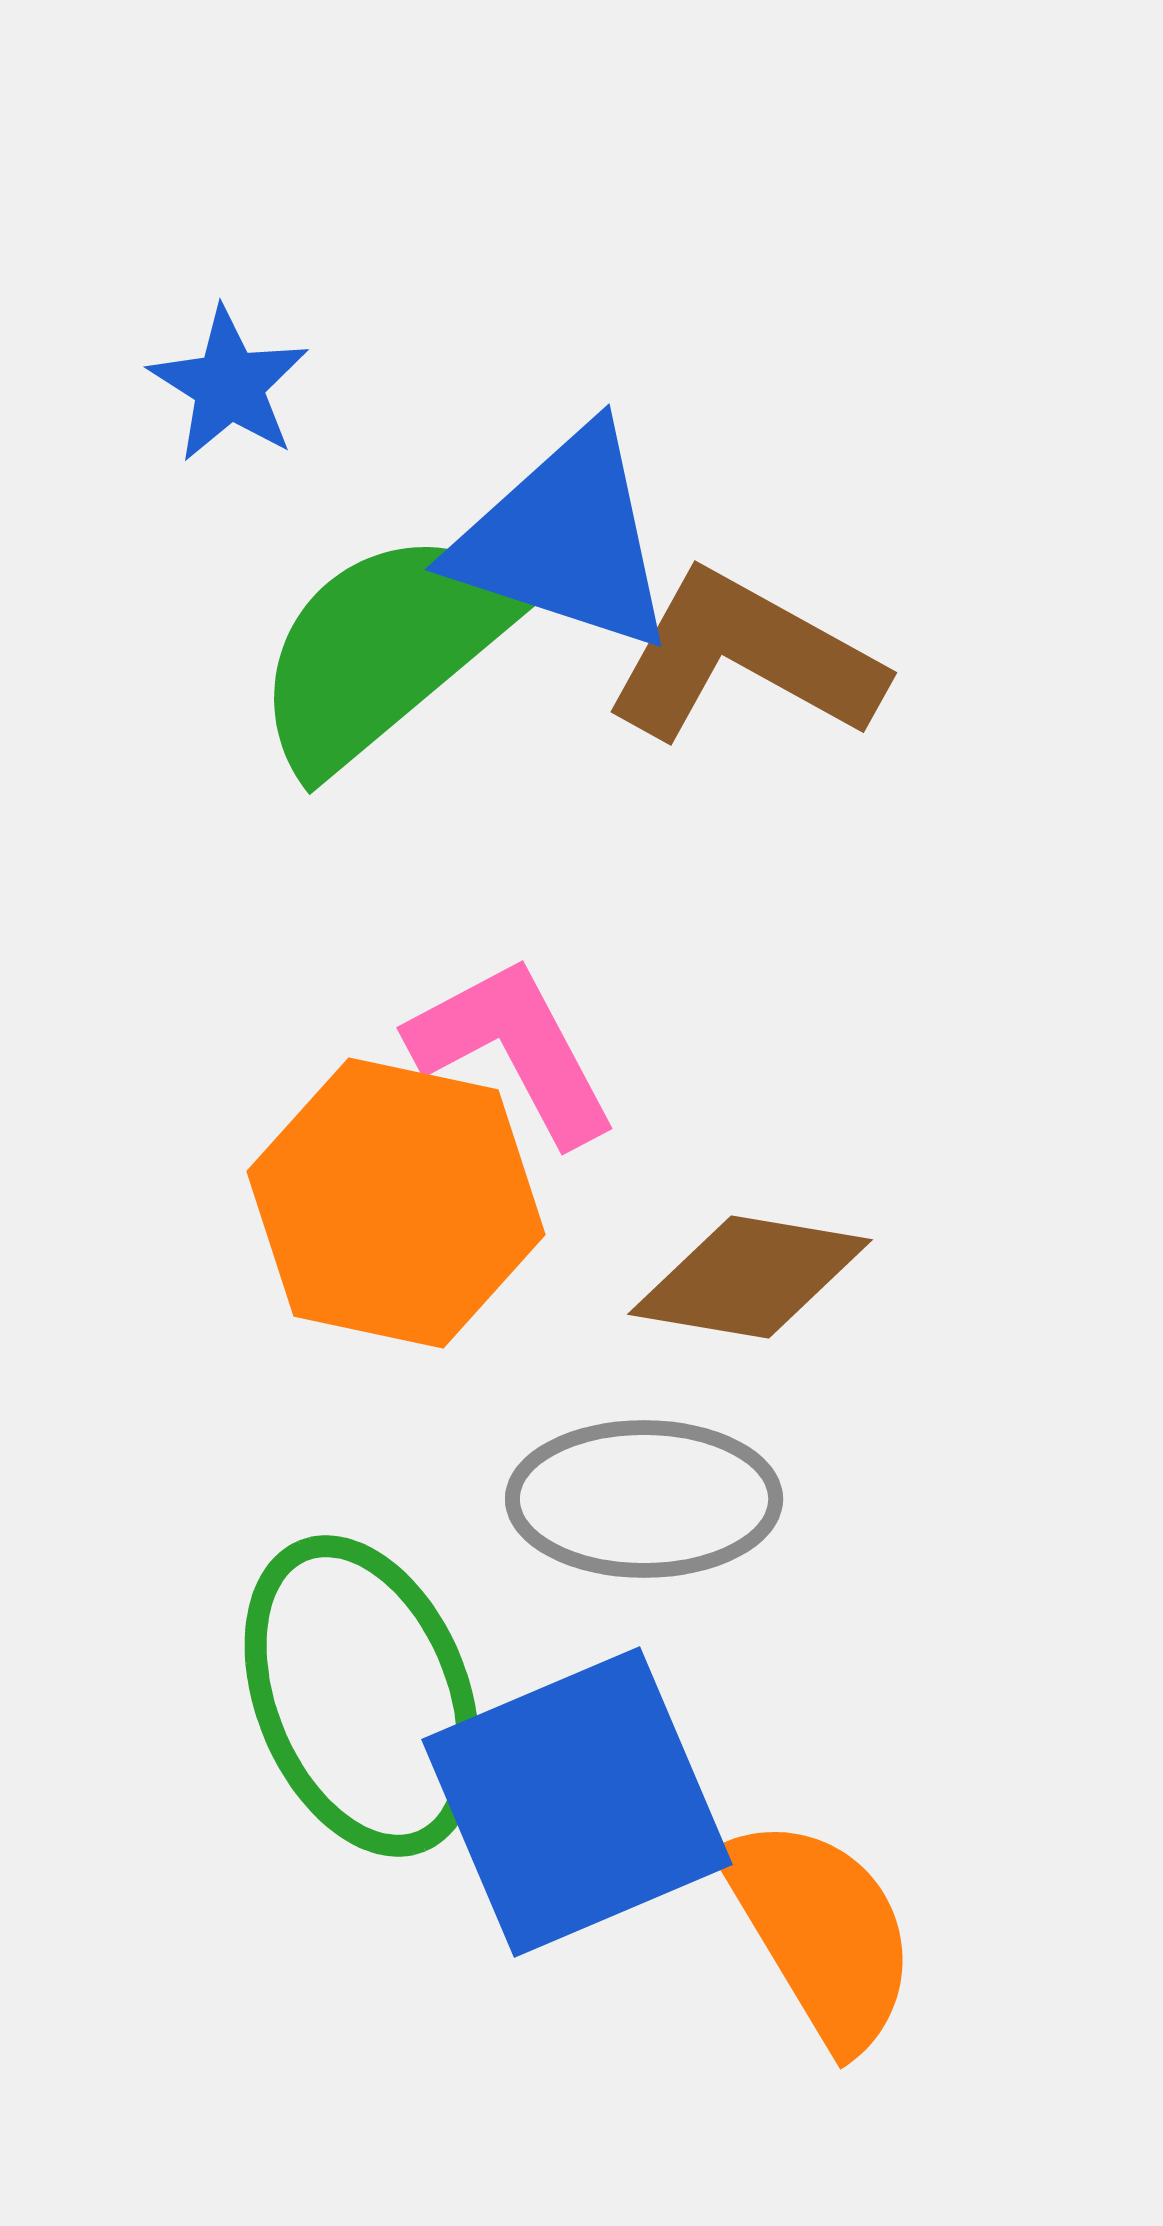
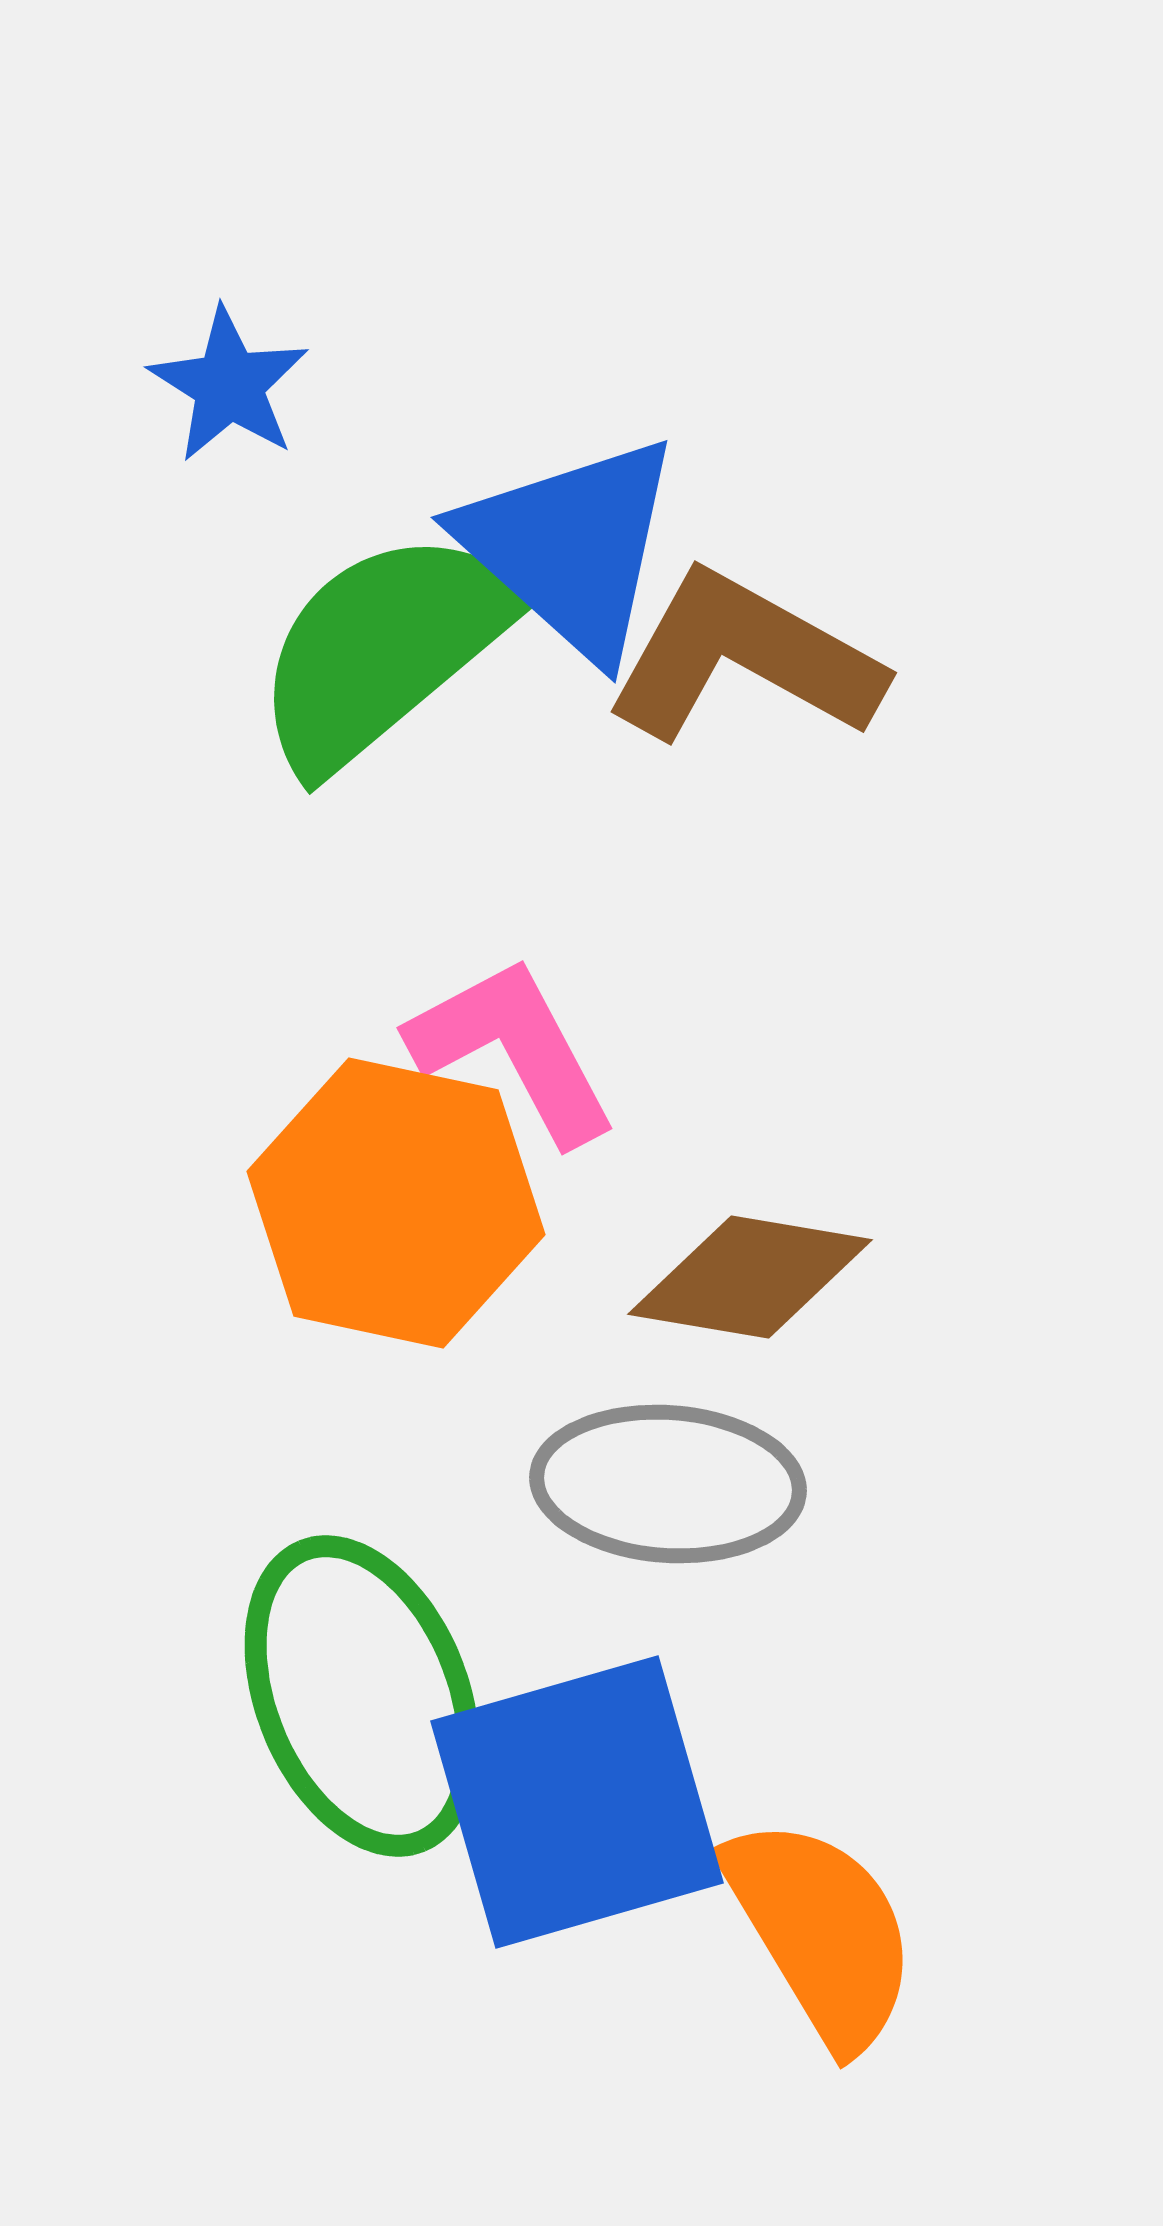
blue triangle: moved 6 px right, 7 px down; rotated 24 degrees clockwise
gray ellipse: moved 24 px right, 15 px up; rotated 4 degrees clockwise
blue square: rotated 7 degrees clockwise
